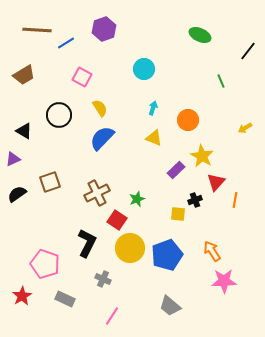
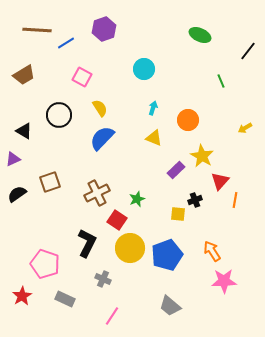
red triangle: moved 4 px right, 1 px up
